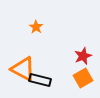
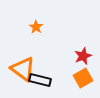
orange triangle: rotated 8 degrees clockwise
